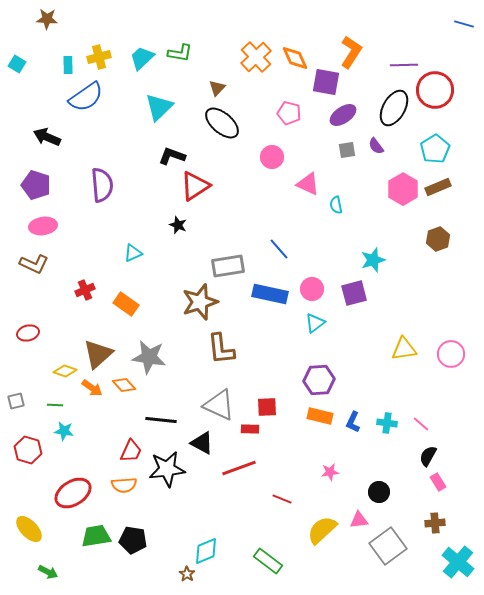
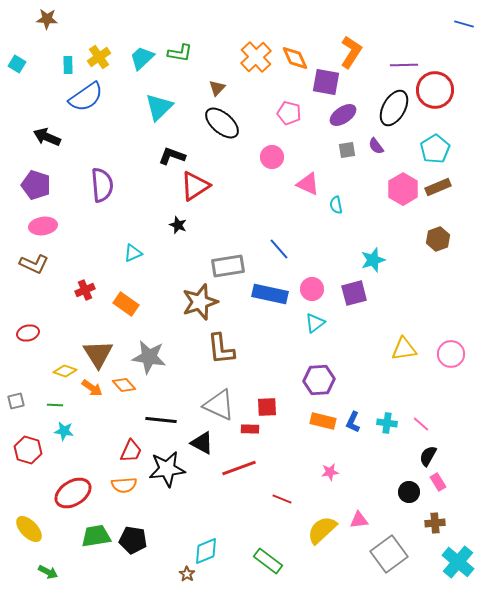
yellow cross at (99, 57): rotated 20 degrees counterclockwise
brown triangle at (98, 354): rotated 20 degrees counterclockwise
orange rectangle at (320, 416): moved 3 px right, 5 px down
black circle at (379, 492): moved 30 px right
gray square at (388, 546): moved 1 px right, 8 px down
